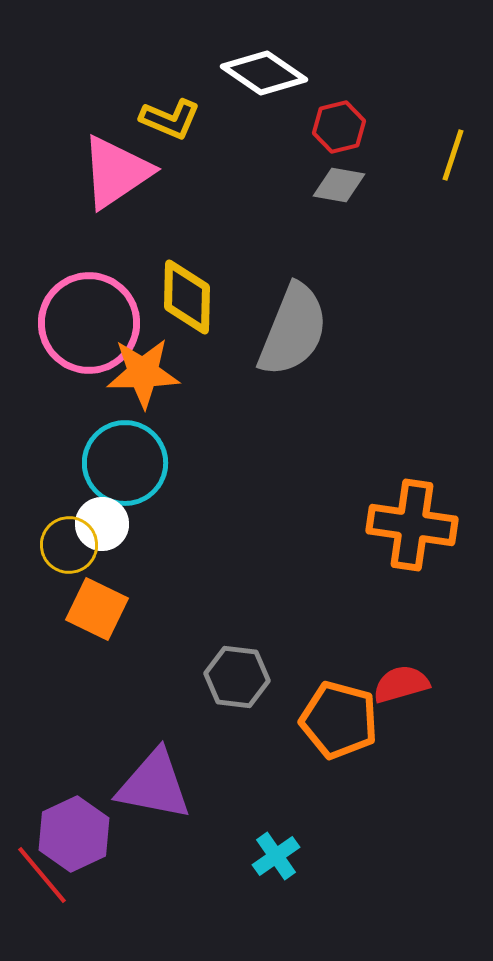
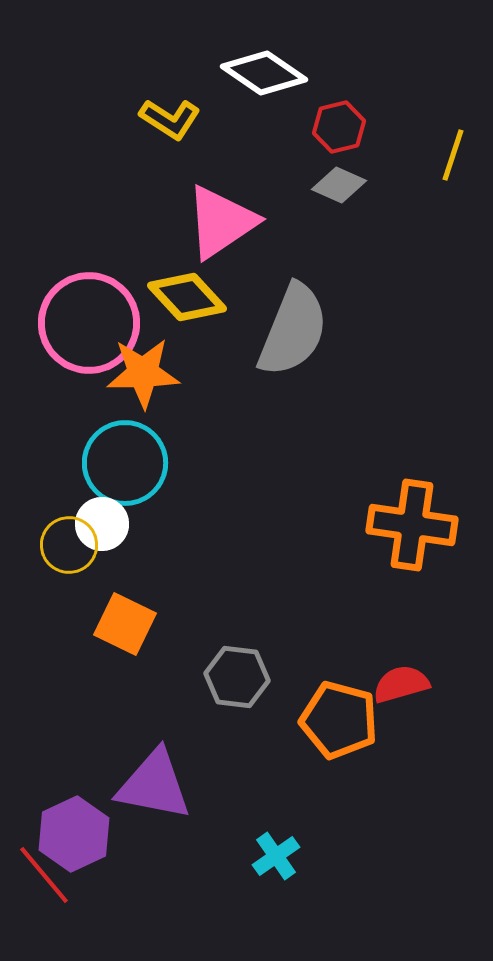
yellow L-shape: rotated 10 degrees clockwise
pink triangle: moved 105 px right, 50 px down
gray diamond: rotated 14 degrees clockwise
yellow diamond: rotated 44 degrees counterclockwise
orange square: moved 28 px right, 15 px down
red line: moved 2 px right
